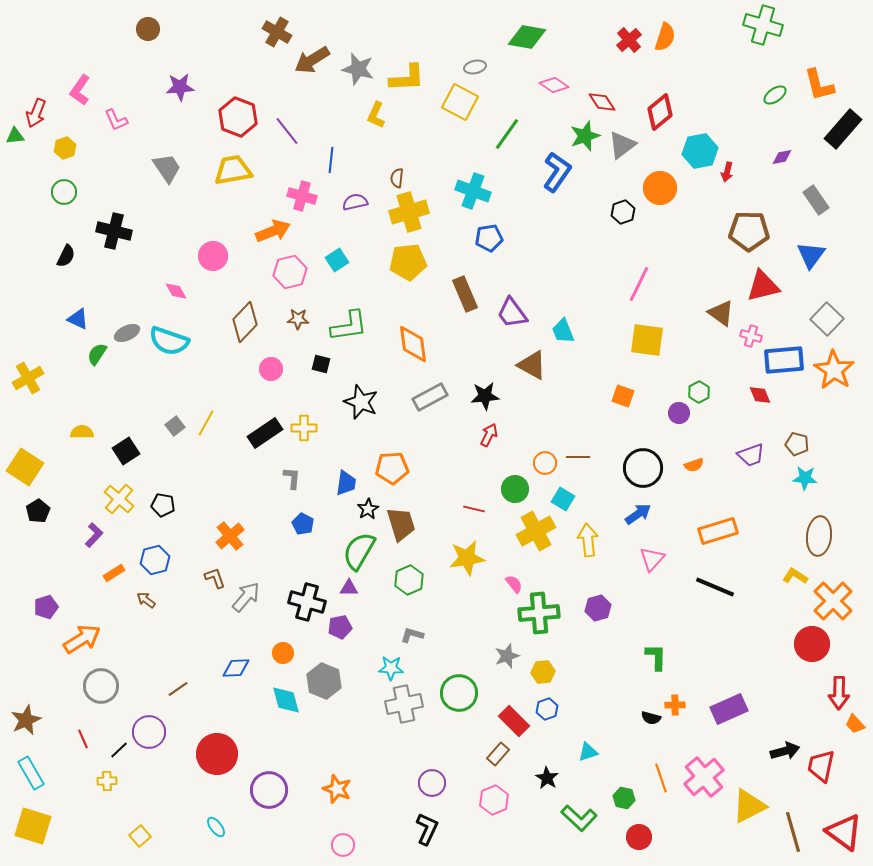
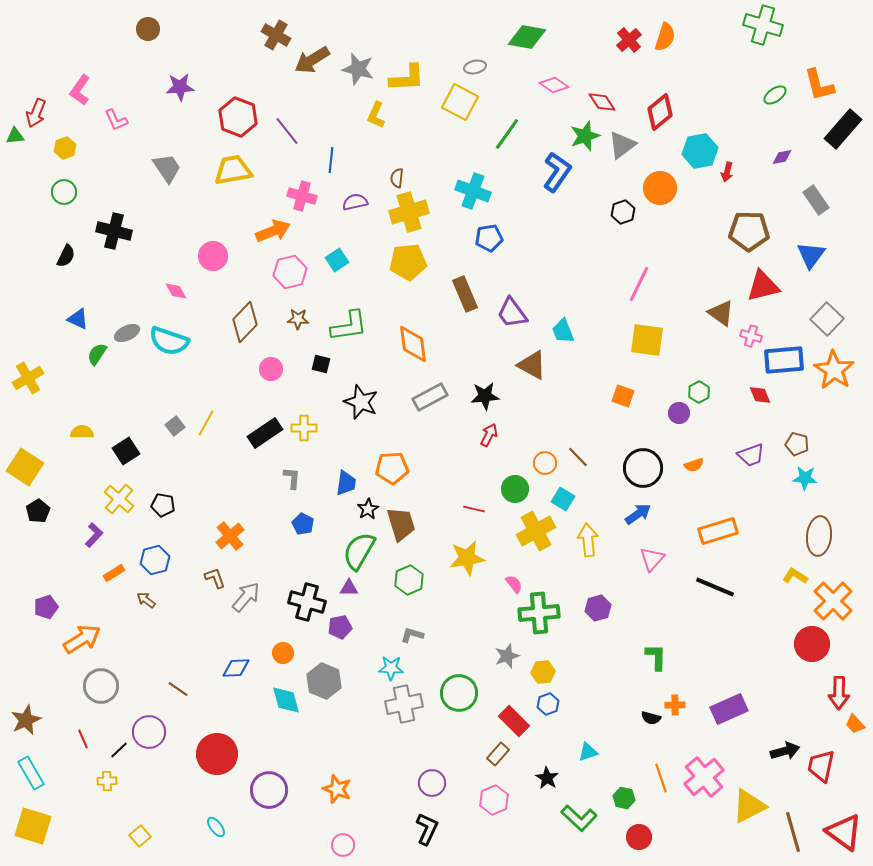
brown cross at (277, 32): moved 1 px left, 3 px down
brown line at (578, 457): rotated 45 degrees clockwise
brown line at (178, 689): rotated 70 degrees clockwise
blue hexagon at (547, 709): moved 1 px right, 5 px up
